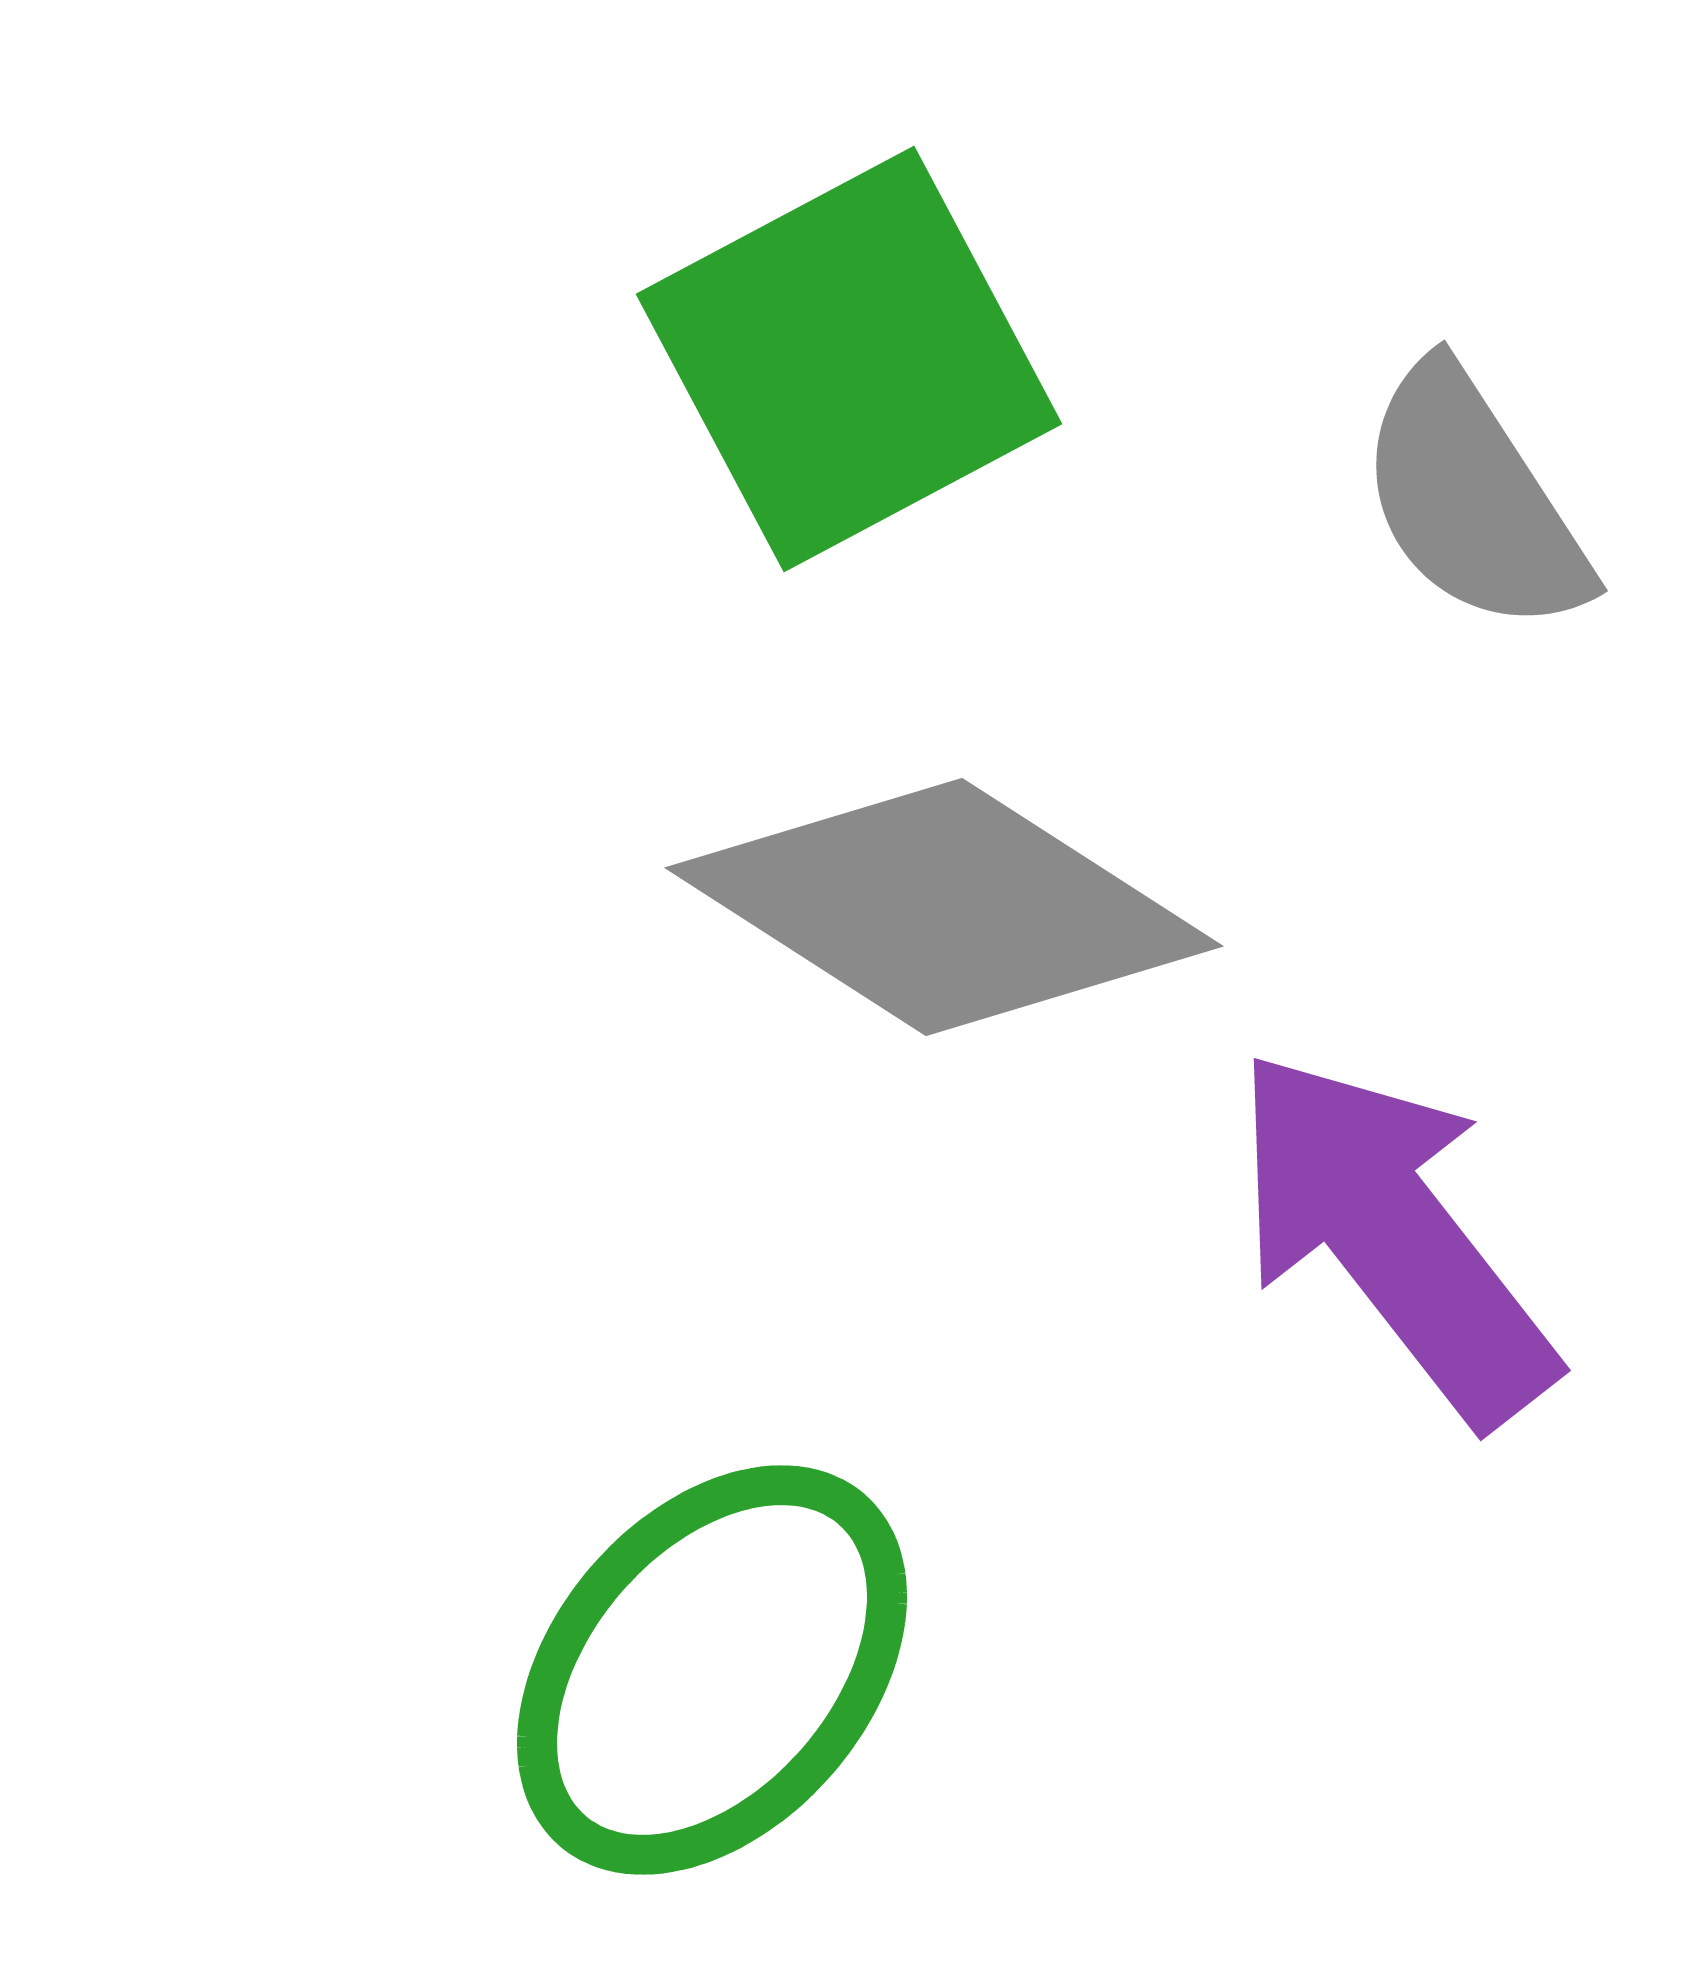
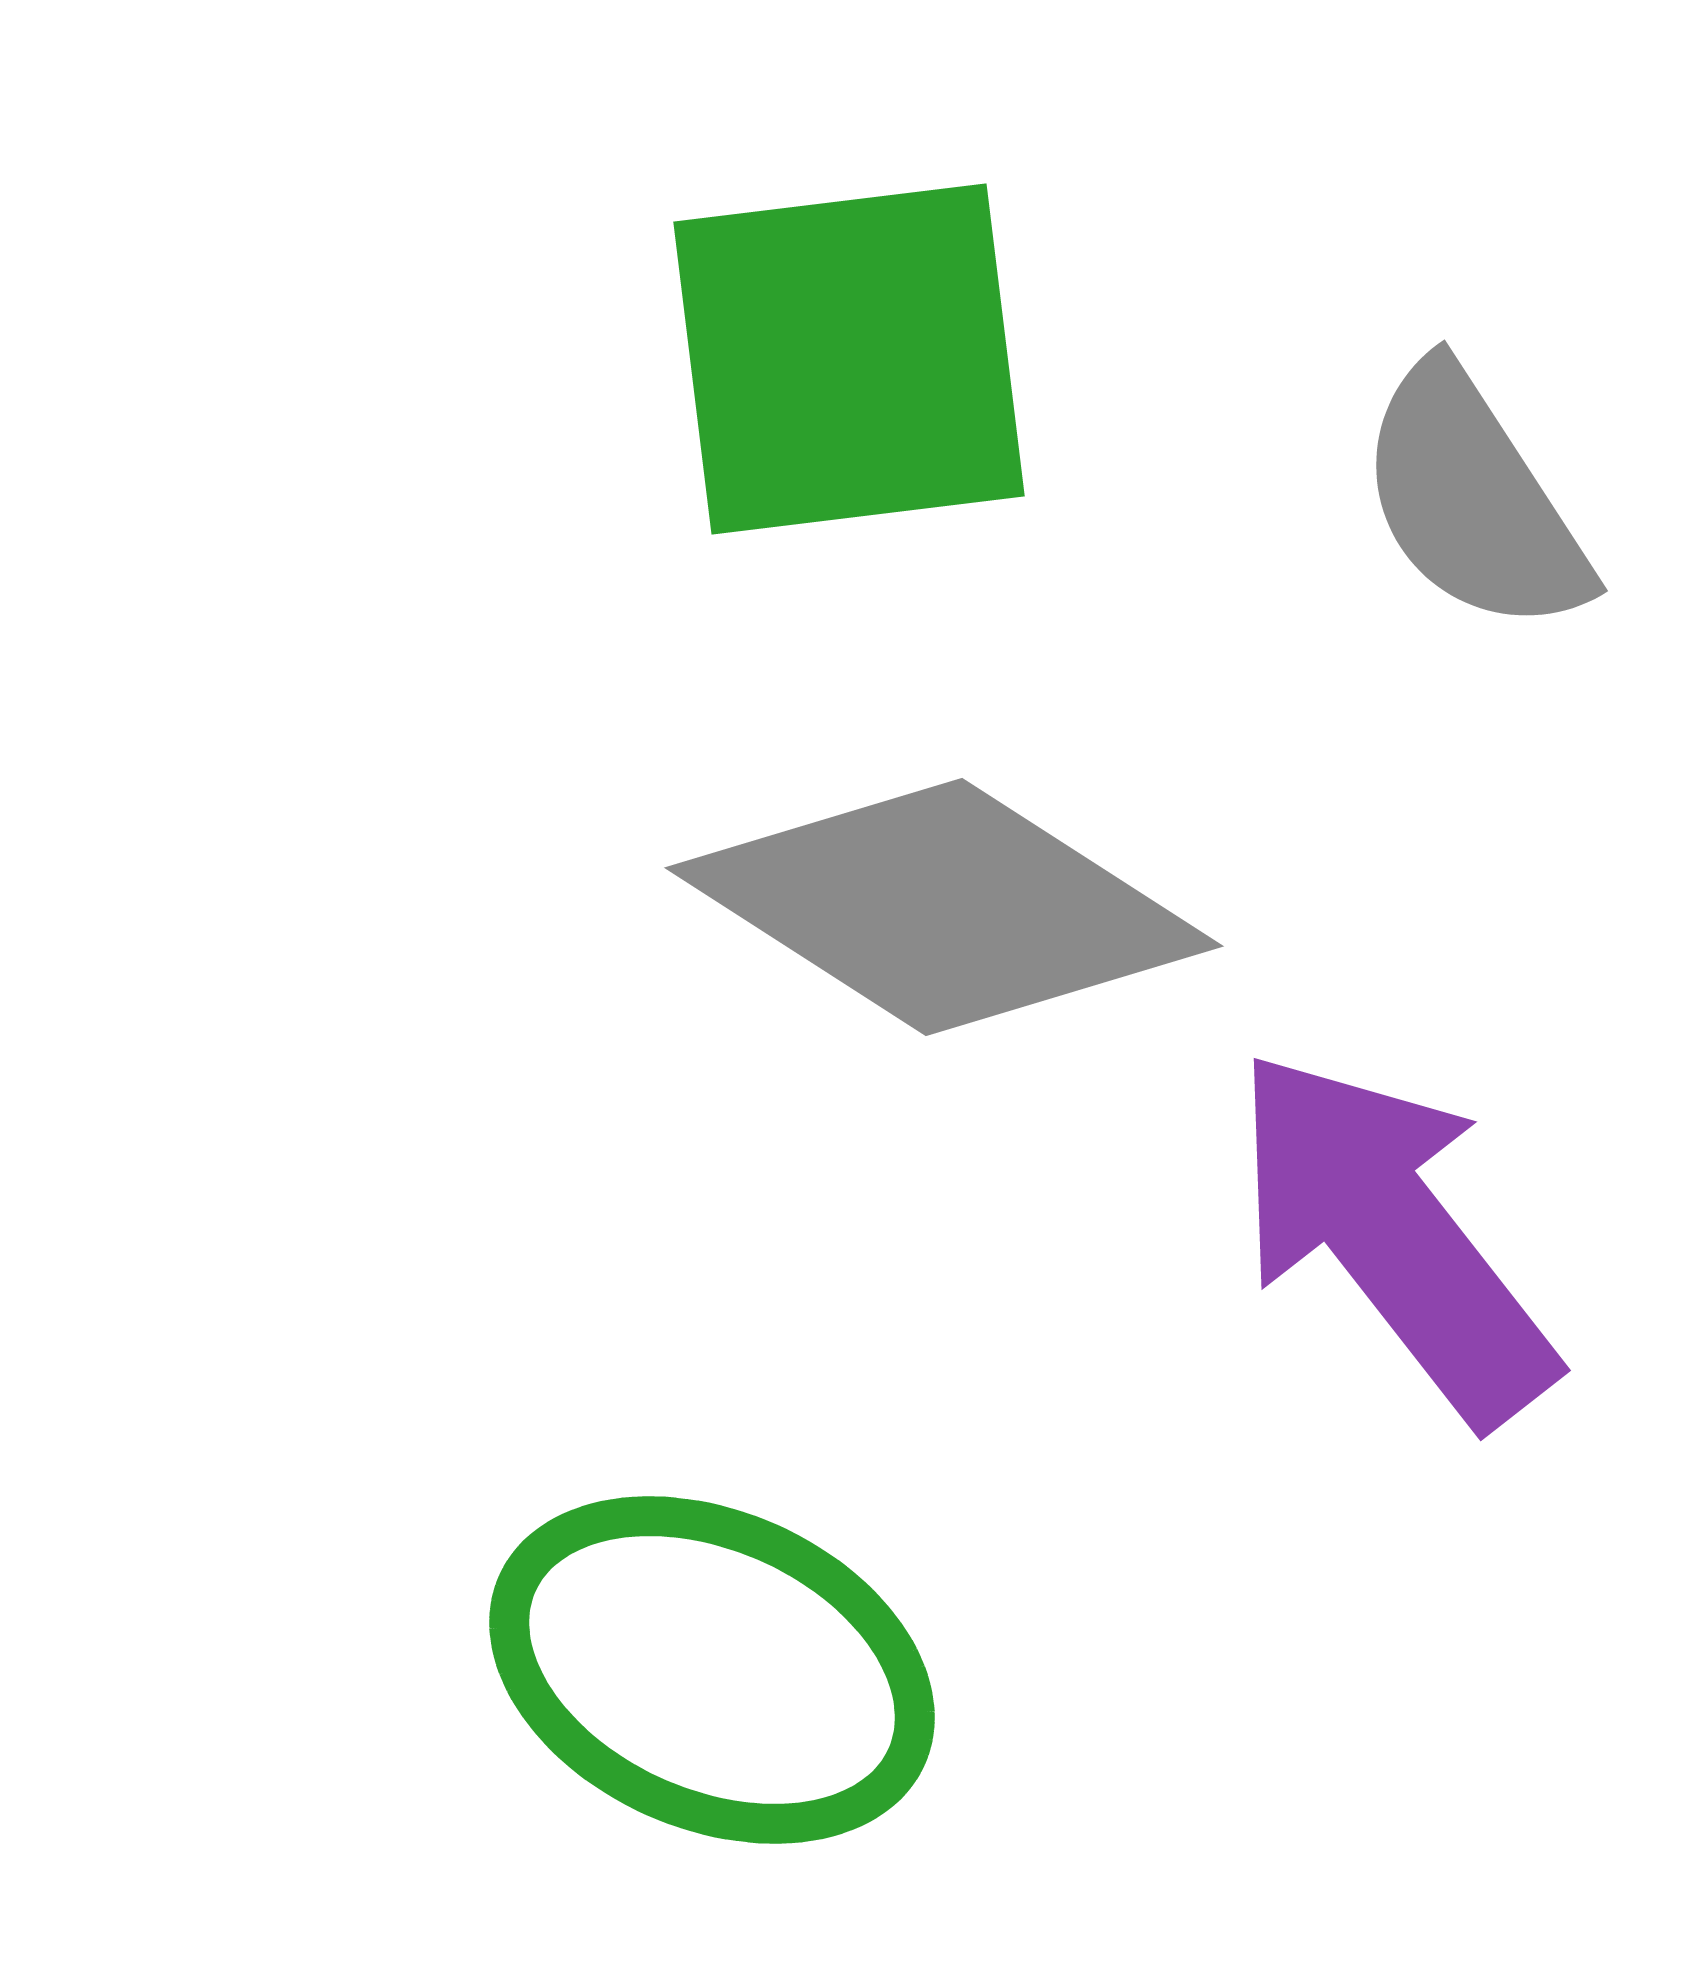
green square: rotated 21 degrees clockwise
green ellipse: rotated 73 degrees clockwise
